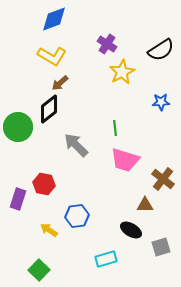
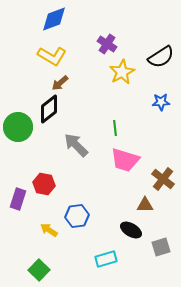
black semicircle: moved 7 px down
